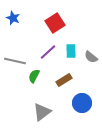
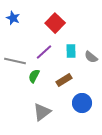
red square: rotated 12 degrees counterclockwise
purple line: moved 4 px left
